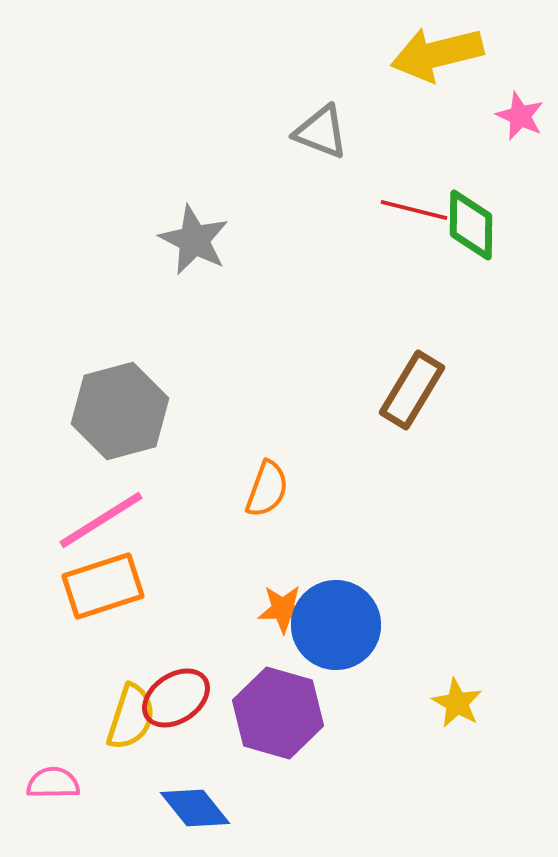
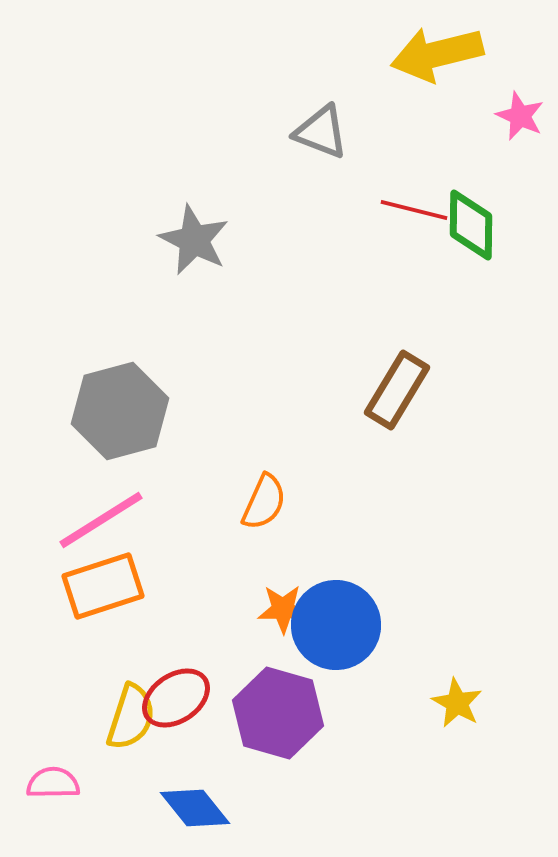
brown rectangle: moved 15 px left
orange semicircle: moved 3 px left, 13 px down; rotated 4 degrees clockwise
